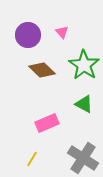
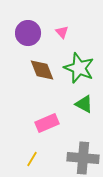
purple circle: moved 2 px up
green star: moved 5 px left, 3 px down; rotated 12 degrees counterclockwise
brown diamond: rotated 24 degrees clockwise
gray cross: rotated 28 degrees counterclockwise
